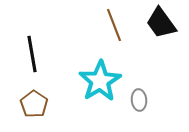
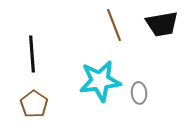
black trapezoid: moved 1 px right, 1 px down; rotated 64 degrees counterclockwise
black line: rotated 6 degrees clockwise
cyan star: rotated 24 degrees clockwise
gray ellipse: moved 7 px up
